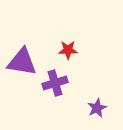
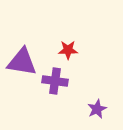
purple cross: moved 2 px up; rotated 25 degrees clockwise
purple star: moved 1 px down
